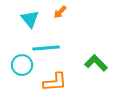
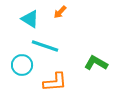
cyan triangle: rotated 18 degrees counterclockwise
cyan line: moved 1 px left, 2 px up; rotated 24 degrees clockwise
green L-shape: rotated 15 degrees counterclockwise
